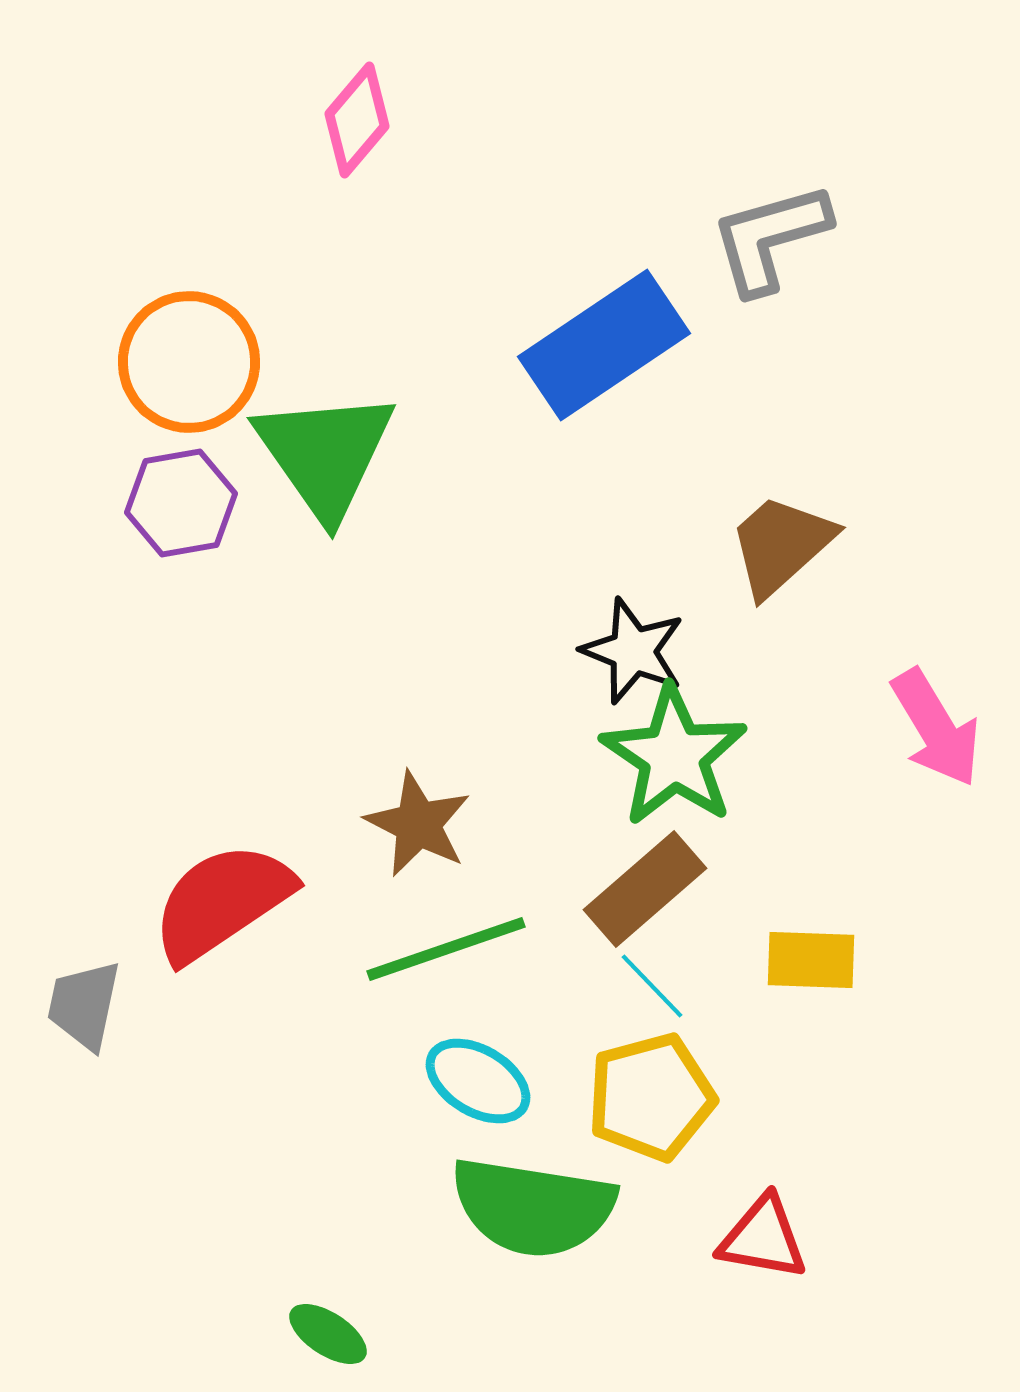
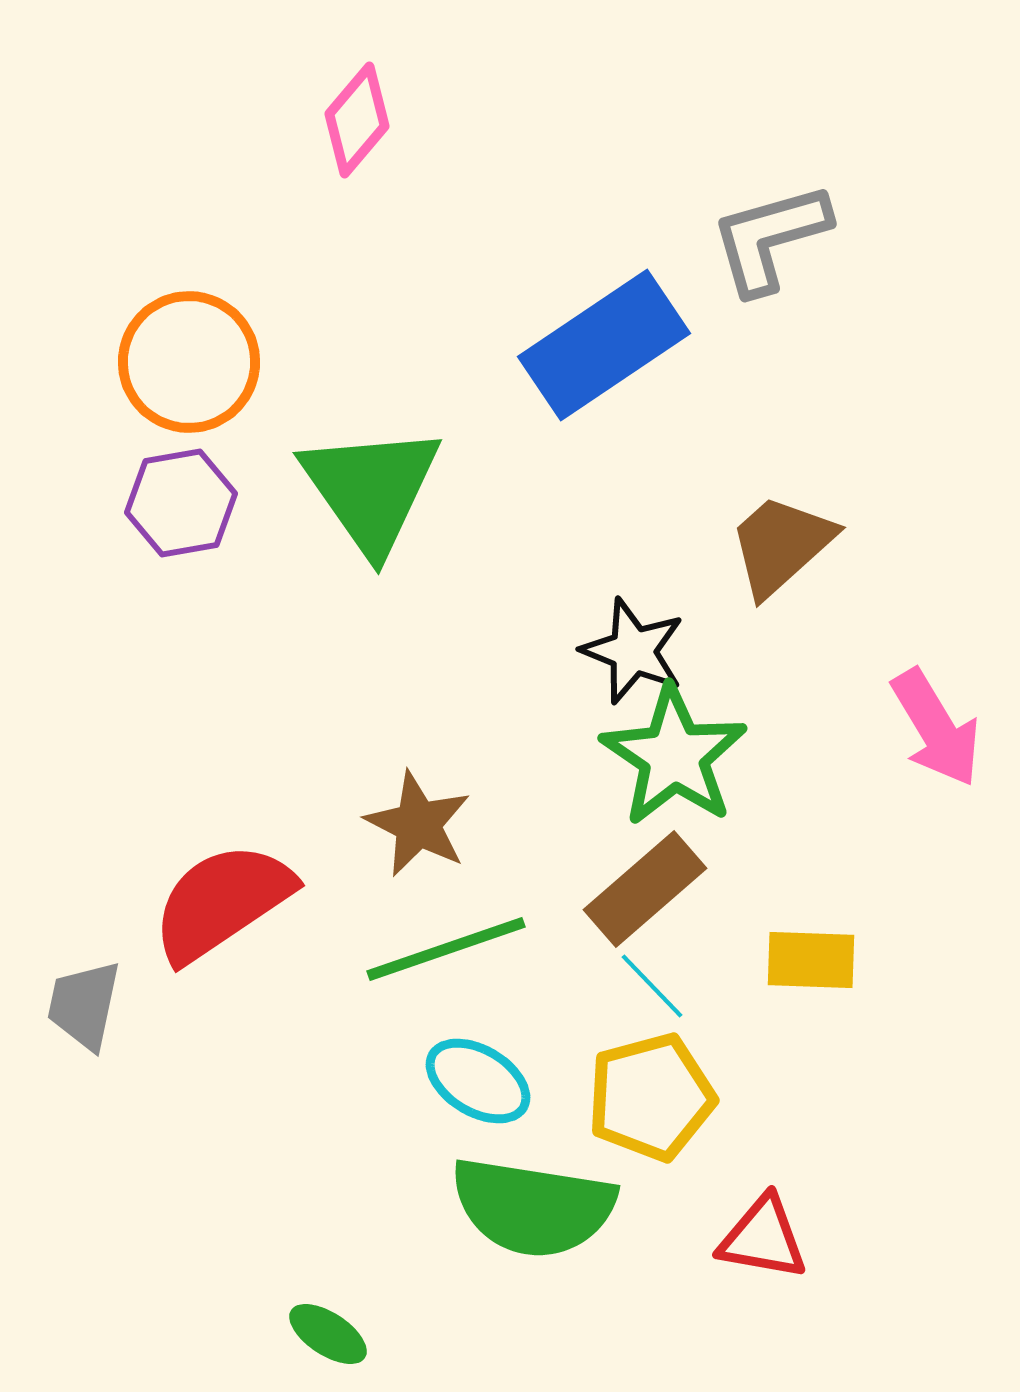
green triangle: moved 46 px right, 35 px down
